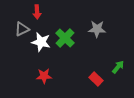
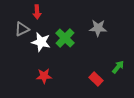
gray star: moved 1 px right, 1 px up
